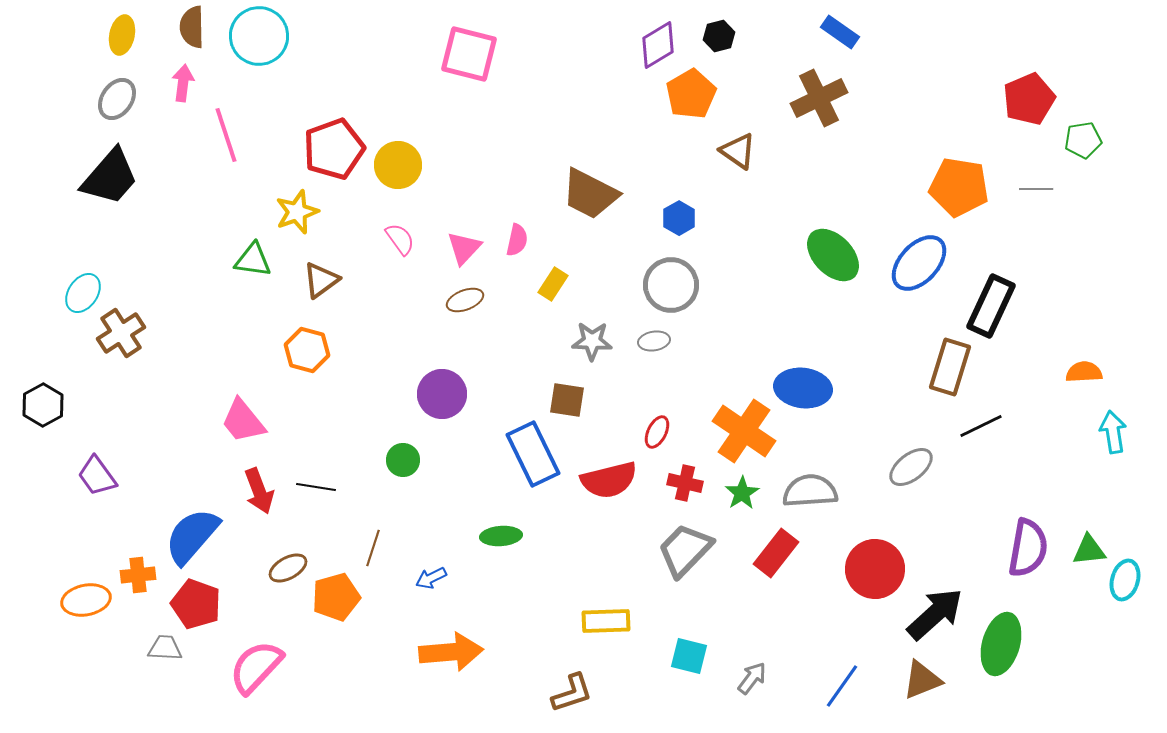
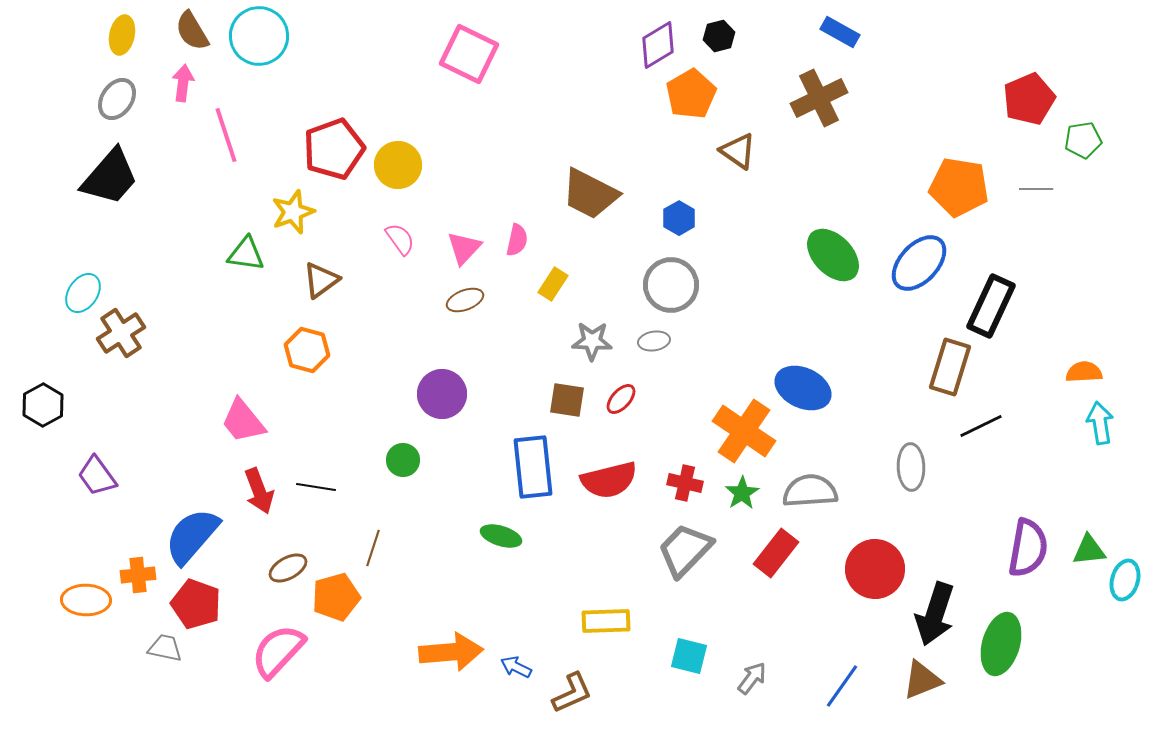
brown semicircle at (192, 27): moved 4 px down; rotated 30 degrees counterclockwise
blue rectangle at (840, 32): rotated 6 degrees counterclockwise
pink square at (469, 54): rotated 12 degrees clockwise
yellow star at (297, 212): moved 4 px left
green triangle at (253, 260): moved 7 px left, 6 px up
blue ellipse at (803, 388): rotated 18 degrees clockwise
red ellipse at (657, 432): moved 36 px left, 33 px up; rotated 16 degrees clockwise
cyan arrow at (1113, 432): moved 13 px left, 9 px up
blue rectangle at (533, 454): moved 13 px down; rotated 20 degrees clockwise
gray ellipse at (911, 467): rotated 54 degrees counterclockwise
green ellipse at (501, 536): rotated 21 degrees clockwise
blue arrow at (431, 578): moved 85 px right, 89 px down; rotated 52 degrees clockwise
orange ellipse at (86, 600): rotated 12 degrees clockwise
black arrow at (935, 614): rotated 150 degrees clockwise
gray trapezoid at (165, 648): rotated 9 degrees clockwise
pink semicircle at (256, 667): moved 22 px right, 16 px up
brown L-shape at (572, 693): rotated 6 degrees counterclockwise
